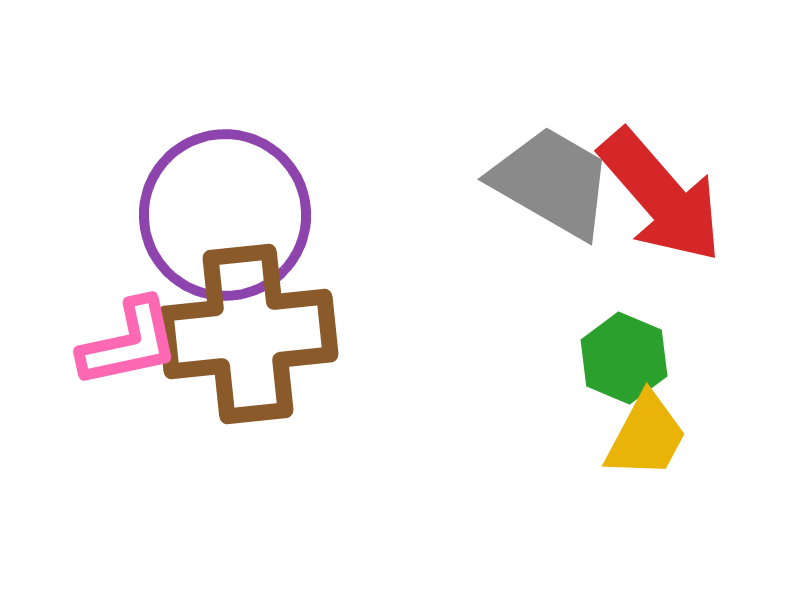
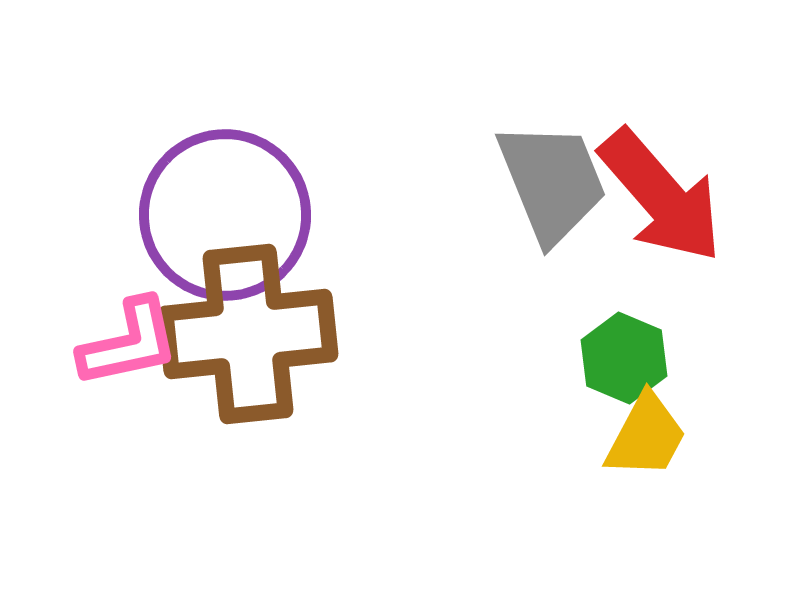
gray trapezoid: rotated 38 degrees clockwise
